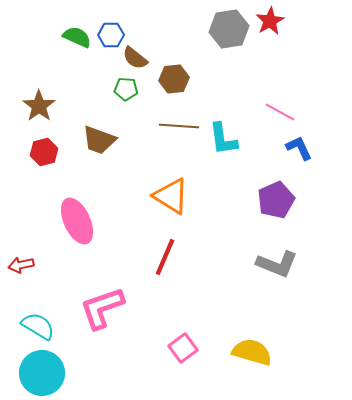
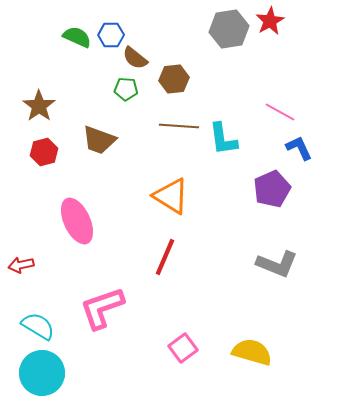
purple pentagon: moved 4 px left, 11 px up
